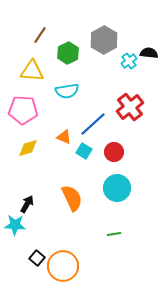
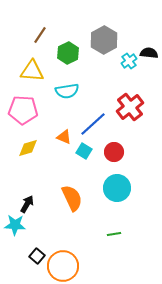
black square: moved 2 px up
